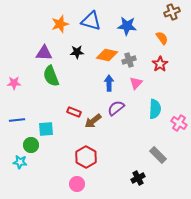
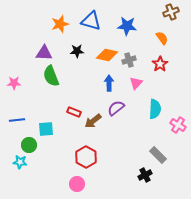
brown cross: moved 1 px left
black star: moved 1 px up
pink cross: moved 1 px left, 2 px down
green circle: moved 2 px left
black cross: moved 7 px right, 3 px up
